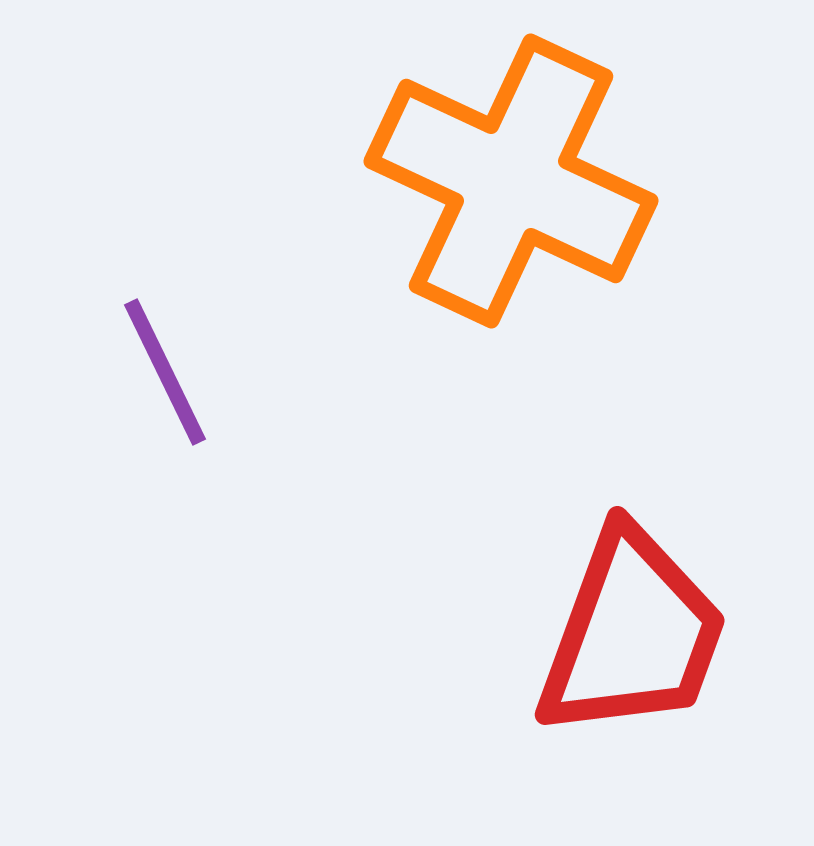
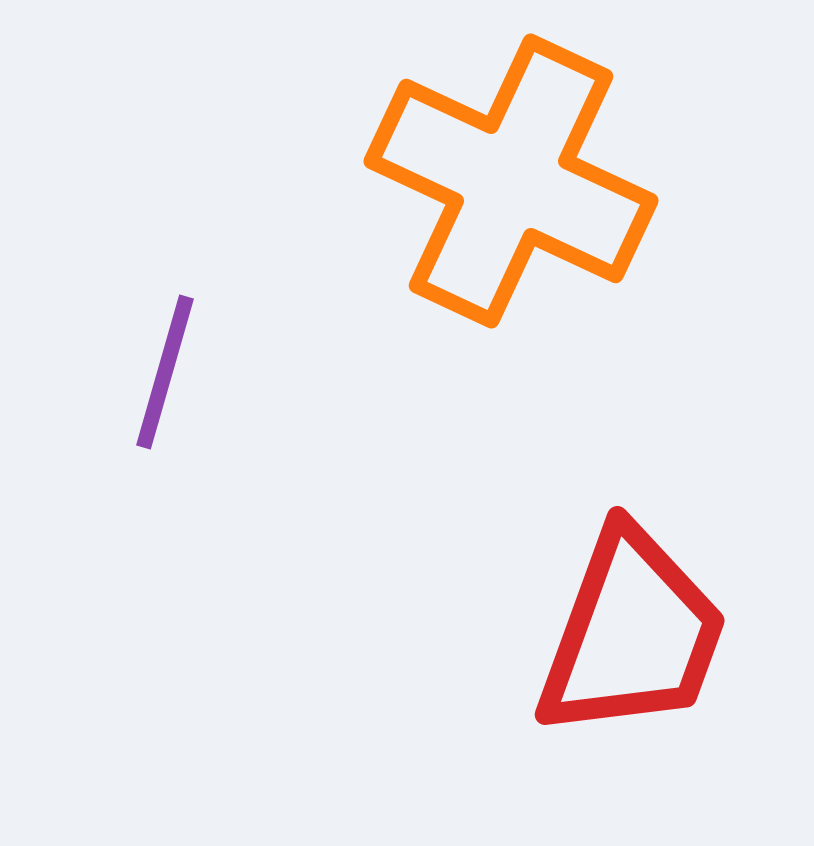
purple line: rotated 42 degrees clockwise
